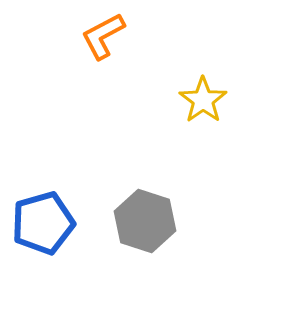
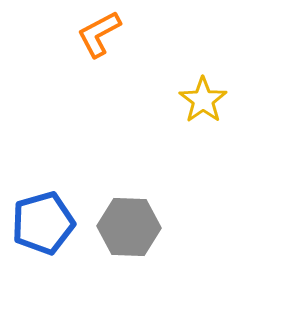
orange L-shape: moved 4 px left, 2 px up
gray hexagon: moved 16 px left, 6 px down; rotated 16 degrees counterclockwise
